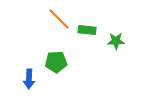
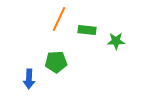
orange line: rotated 70 degrees clockwise
